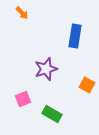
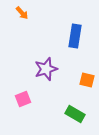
orange square: moved 5 px up; rotated 14 degrees counterclockwise
green rectangle: moved 23 px right
